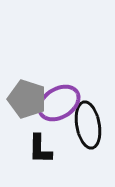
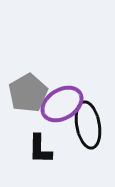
gray pentagon: moved 1 px right, 6 px up; rotated 24 degrees clockwise
purple ellipse: moved 3 px right, 1 px down
